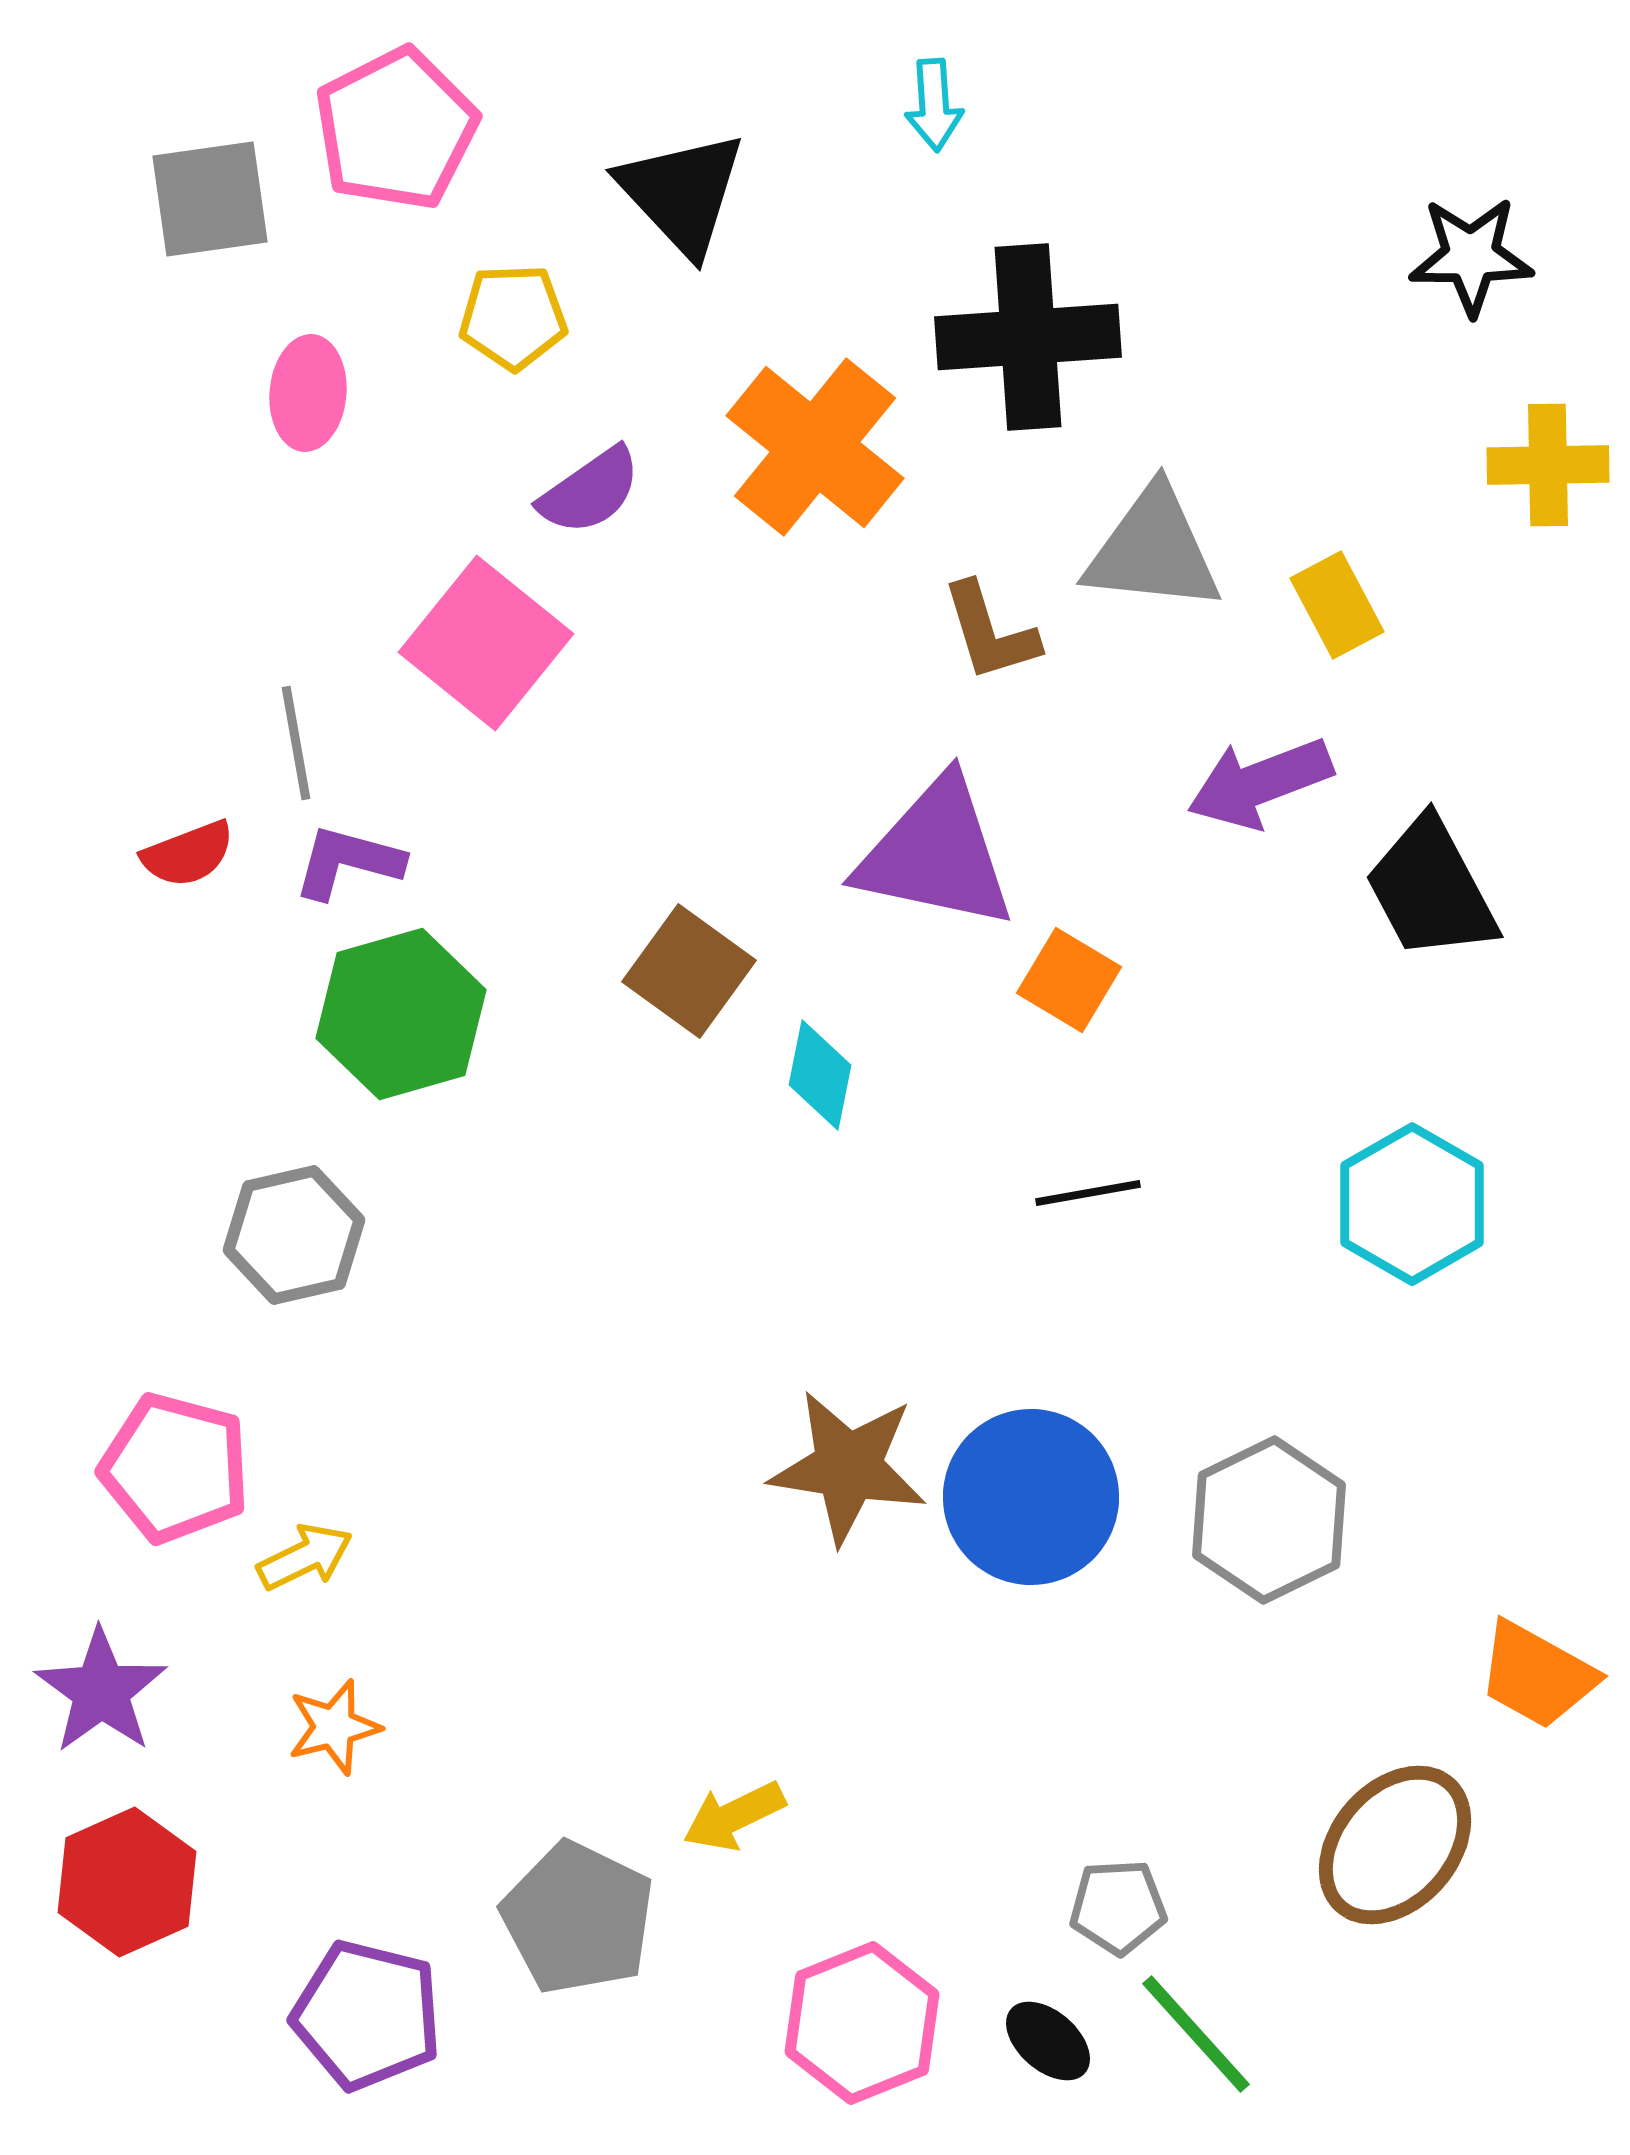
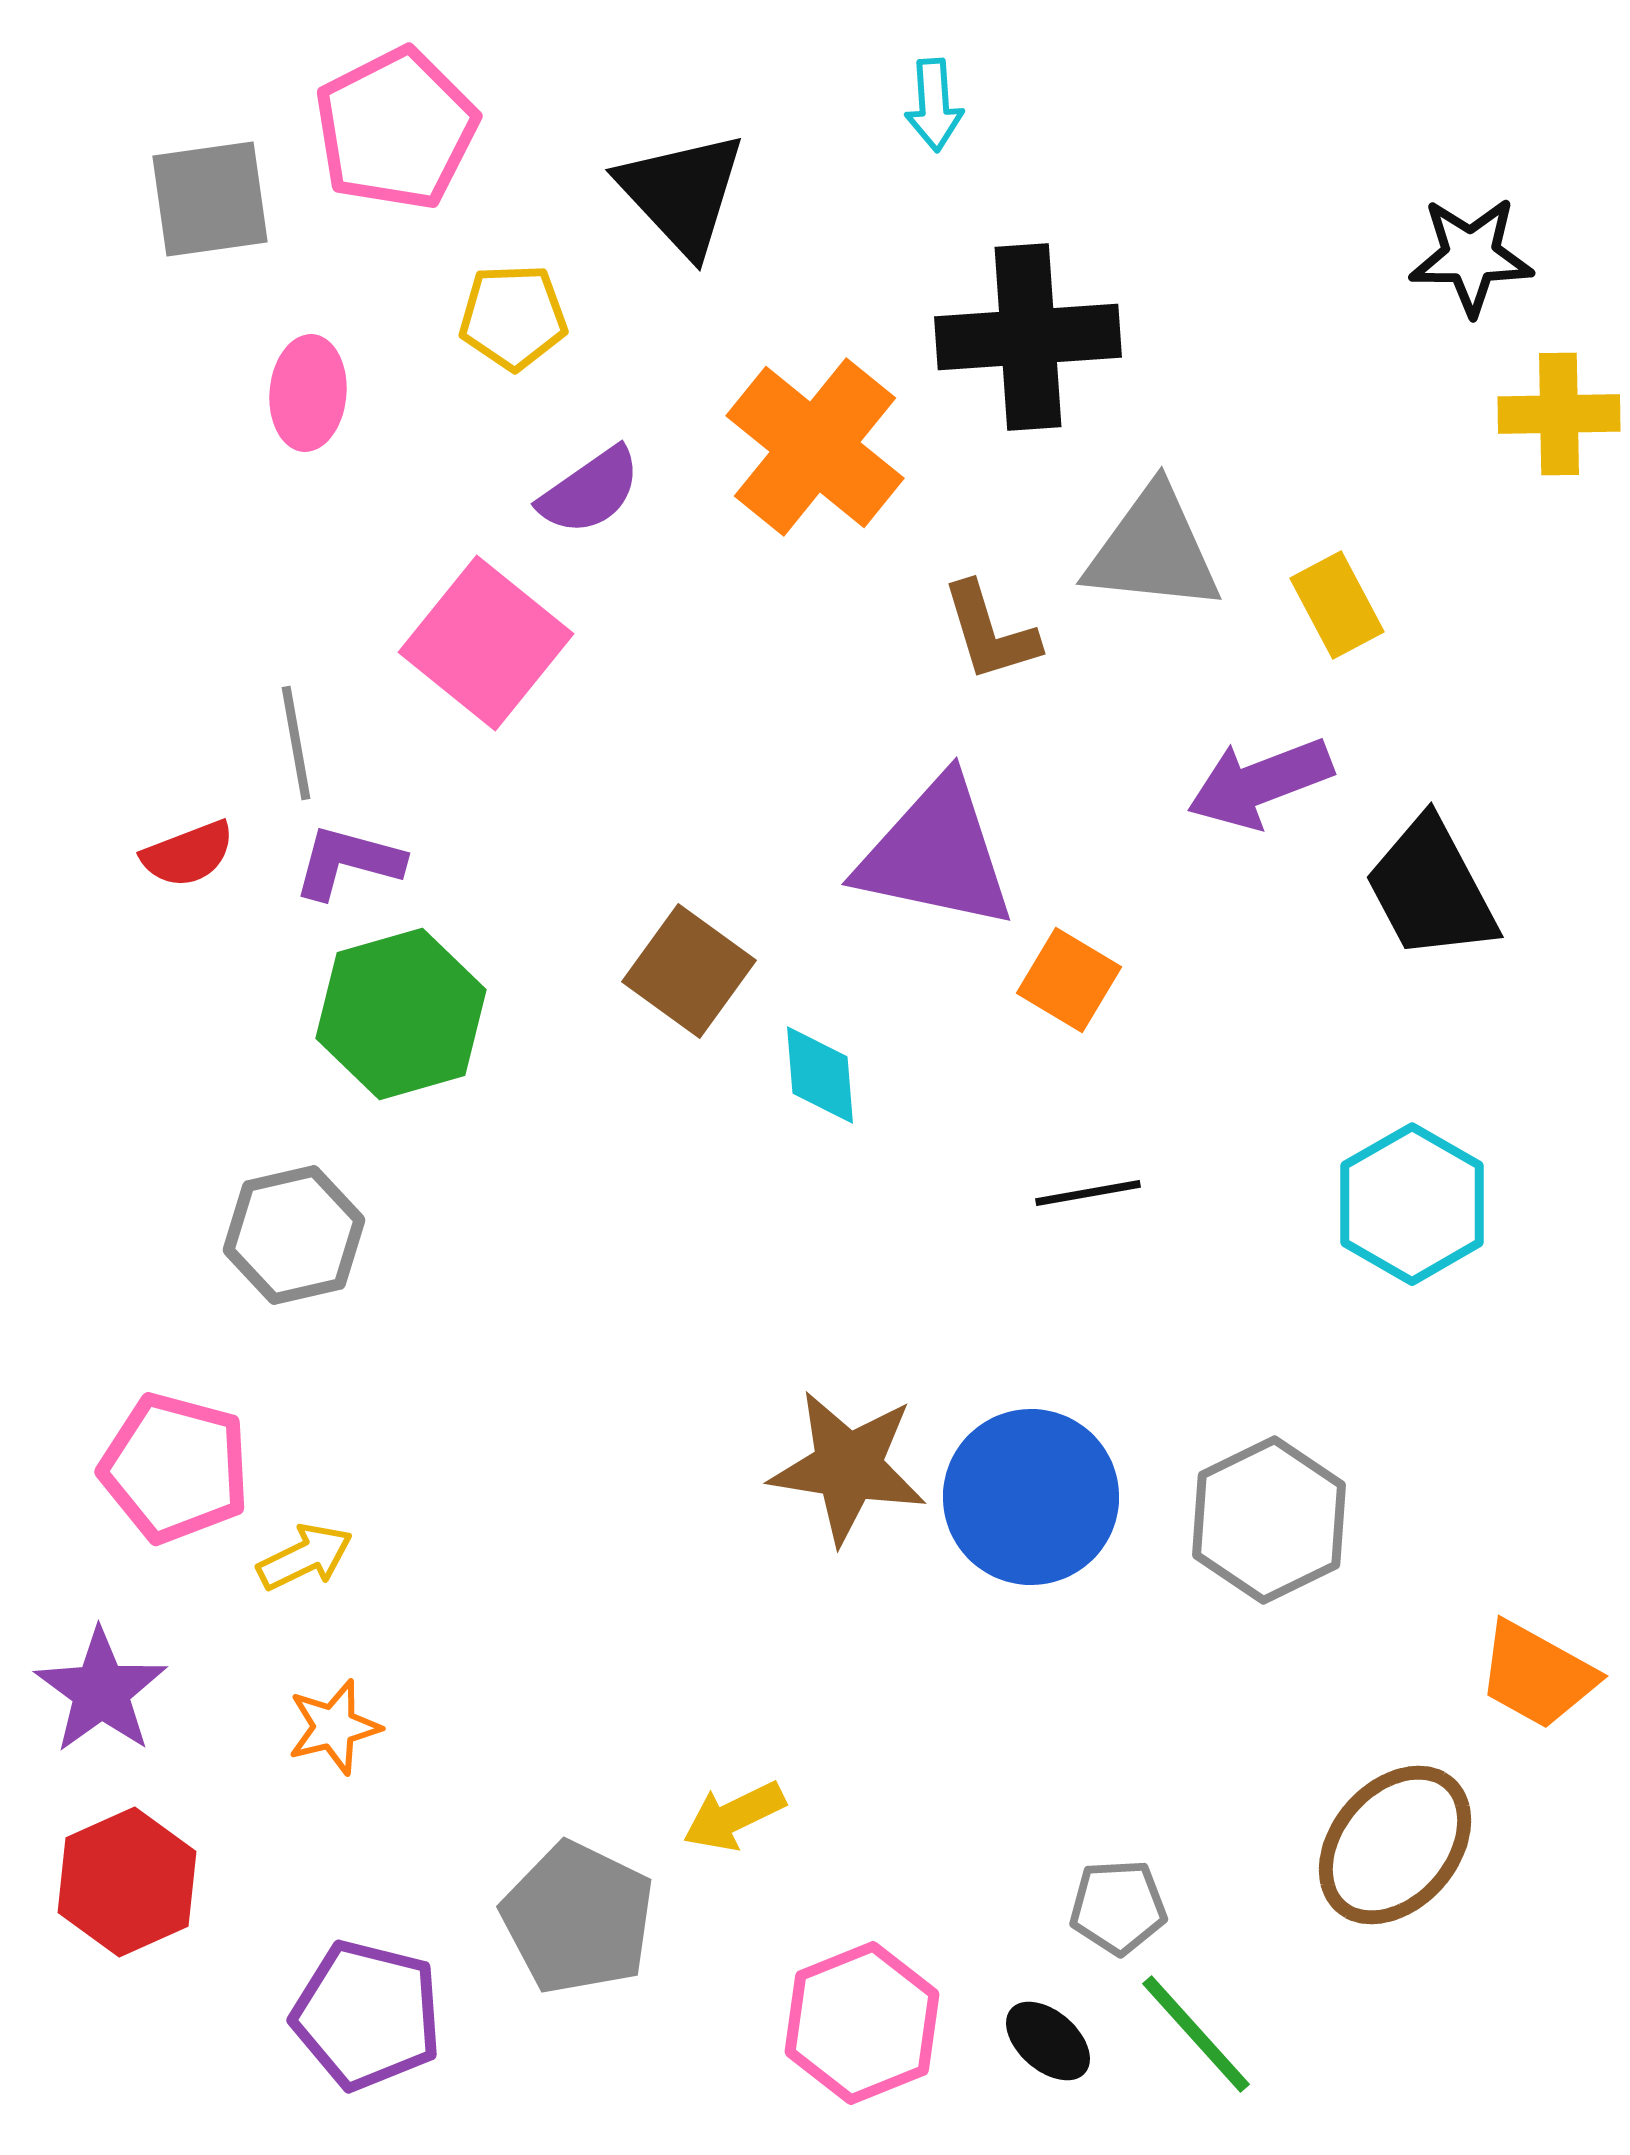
yellow cross at (1548, 465): moved 11 px right, 51 px up
cyan diamond at (820, 1075): rotated 16 degrees counterclockwise
